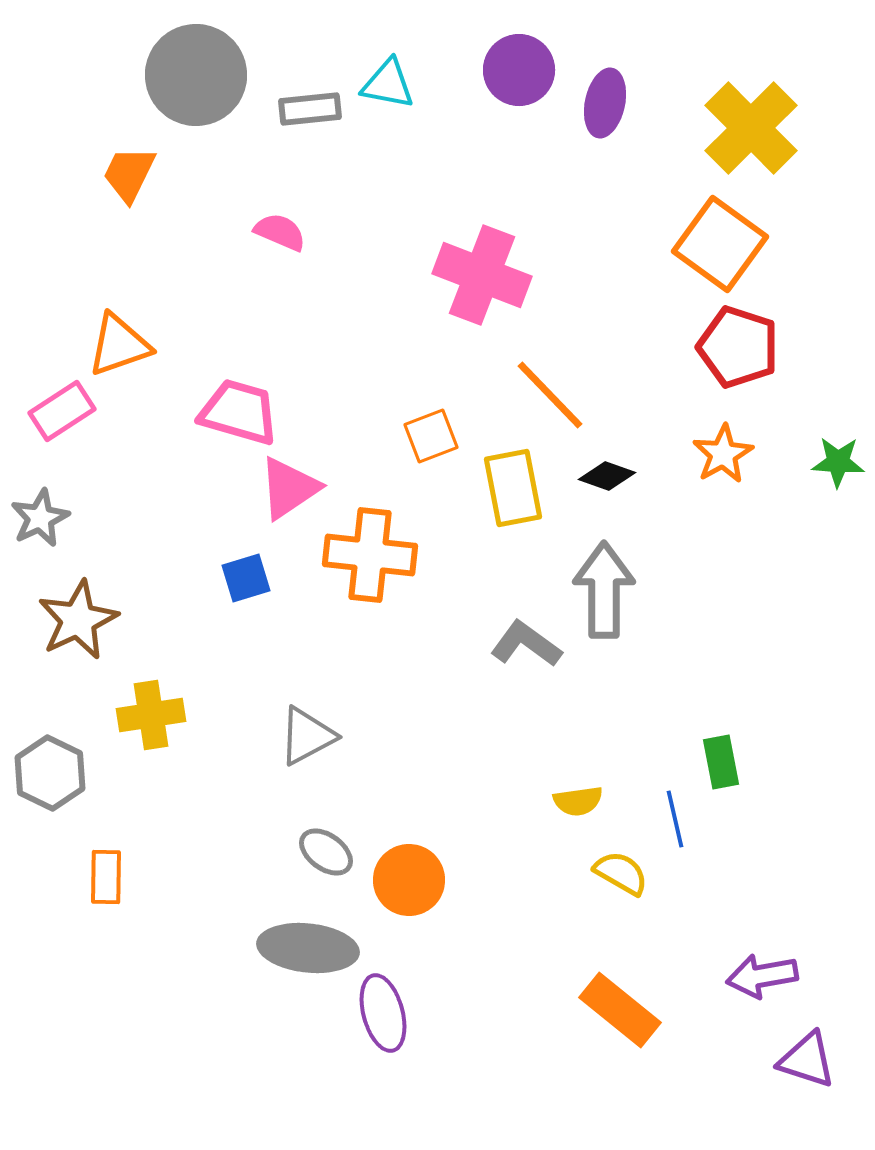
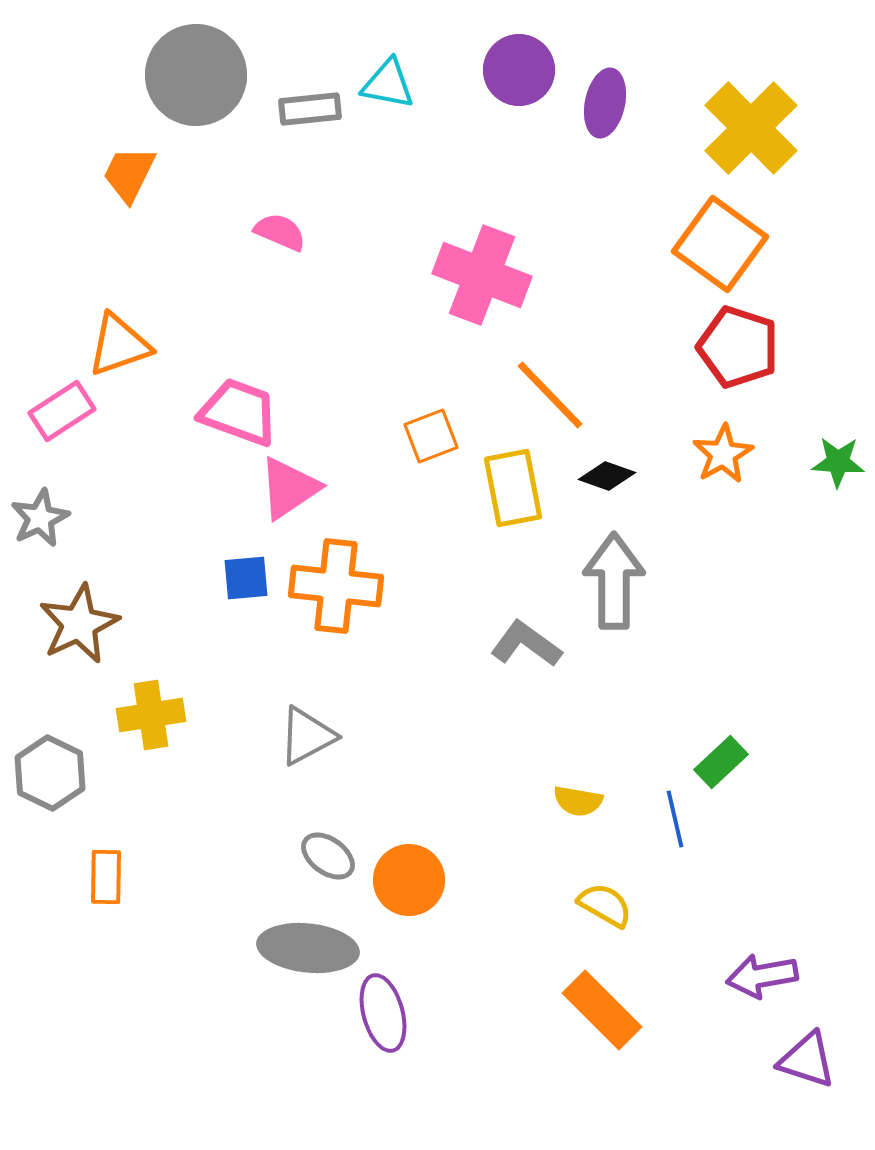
pink trapezoid at (239, 412): rotated 4 degrees clockwise
orange cross at (370, 555): moved 34 px left, 31 px down
blue square at (246, 578): rotated 12 degrees clockwise
gray arrow at (604, 590): moved 10 px right, 9 px up
brown star at (78, 620): moved 1 px right, 4 px down
green rectangle at (721, 762): rotated 58 degrees clockwise
yellow semicircle at (578, 801): rotated 18 degrees clockwise
gray ellipse at (326, 852): moved 2 px right, 4 px down
yellow semicircle at (621, 873): moved 16 px left, 32 px down
orange rectangle at (620, 1010): moved 18 px left; rotated 6 degrees clockwise
